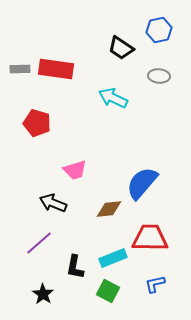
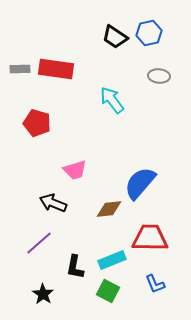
blue hexagon: moved 10 px left, 3 px down
black trapezoid: moved 6 px left, 11 px up
cyan arrow: moved 1 px left, 2 px down; rotated 28 degrees clockwise
blue semicircle: moved 2 px left
cyan rectangle: moved 1 px left, 2 px down
blue L-shape: rotated 100 degrees counterclockwise
